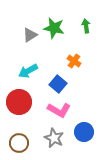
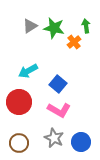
gray triangle: moved 9 px up
orange cross: moved 19 px up; rotated 16 degrees clockwise
blue circle: moved 3 px left, 10 px down
